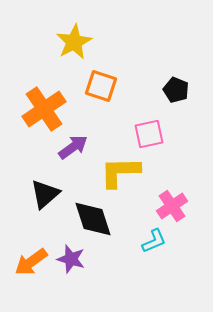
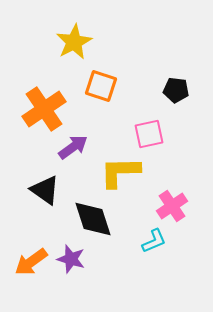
black pentagon: rotated 15 degrees counterclockwise
black triangle: moved 4 px up; rotated 44 degrees counterclockwise
